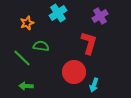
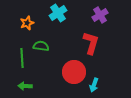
purple cross: moved 1 px up
red L-shape: moved 2 px right
green line: rotated 42 degrees clockwise
green arrow: moved 1 px left
